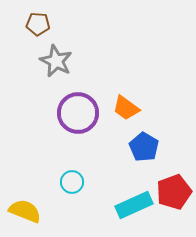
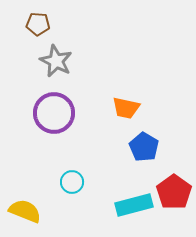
orange trapezoid: rotated 24 degrees counterclockwise
purple circle: moved 24 px left
red pentagon: rotated 16 degrees counterclockwise
cyan rectangle: rotated 9 degrees clockwise
